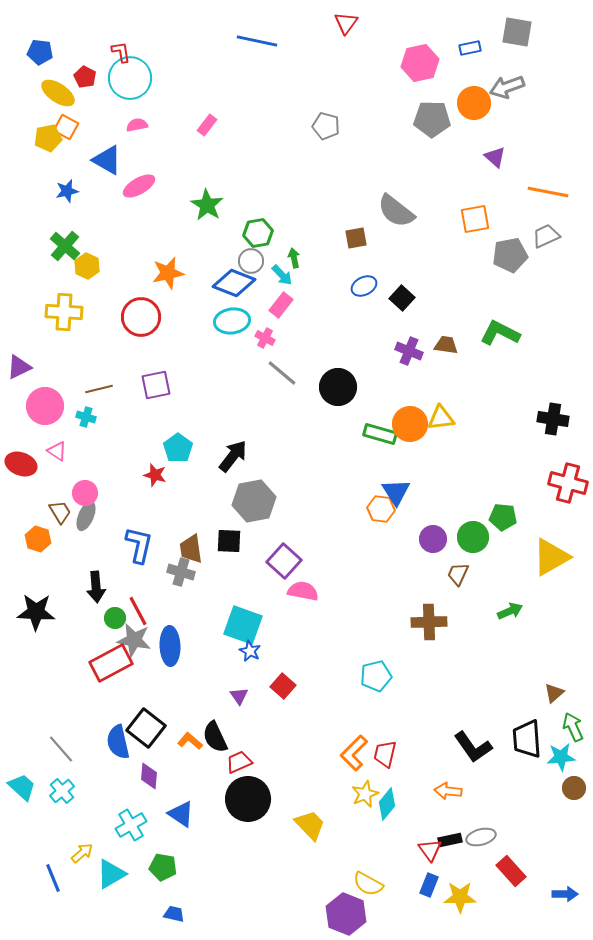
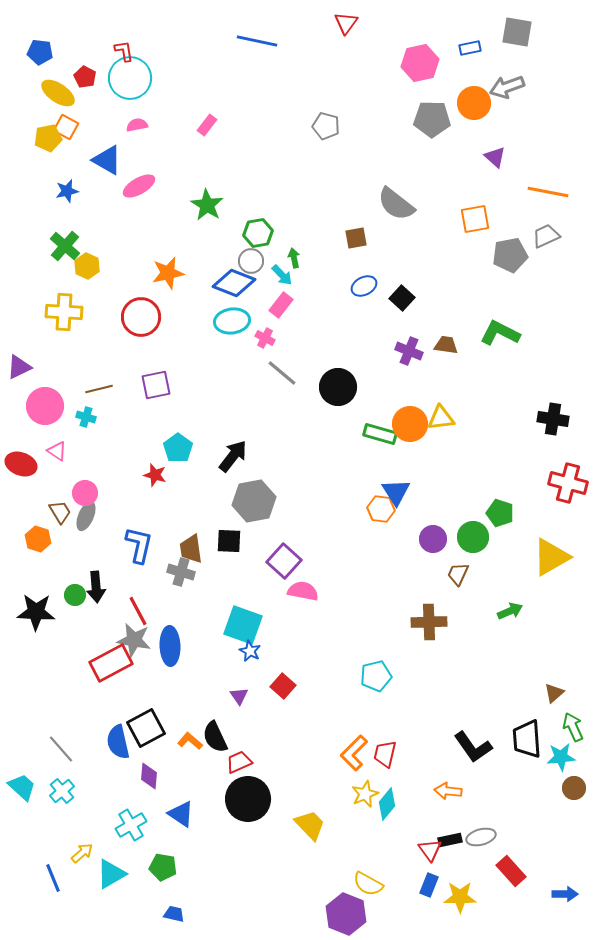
red L-shape at (121, 52): moved 3 px right, 1 px up
gray semicircle at (396, 211): moved 7 px up
green pentagon at (503, 517): moved 3 px left, 4 px up; rotated 12 degrees clockwise
green circle at (115, 618): moved 40 px left, 23 px up
black square at (146, 728): rotated 24 degrees clockwise
